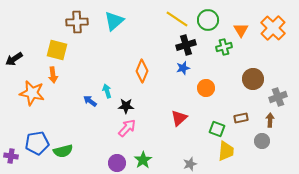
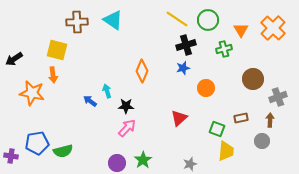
cyan triangle: moved 1 px left, 1 px up; rotated 45 degrees counterclockwise
green cross: moved 2 px down
